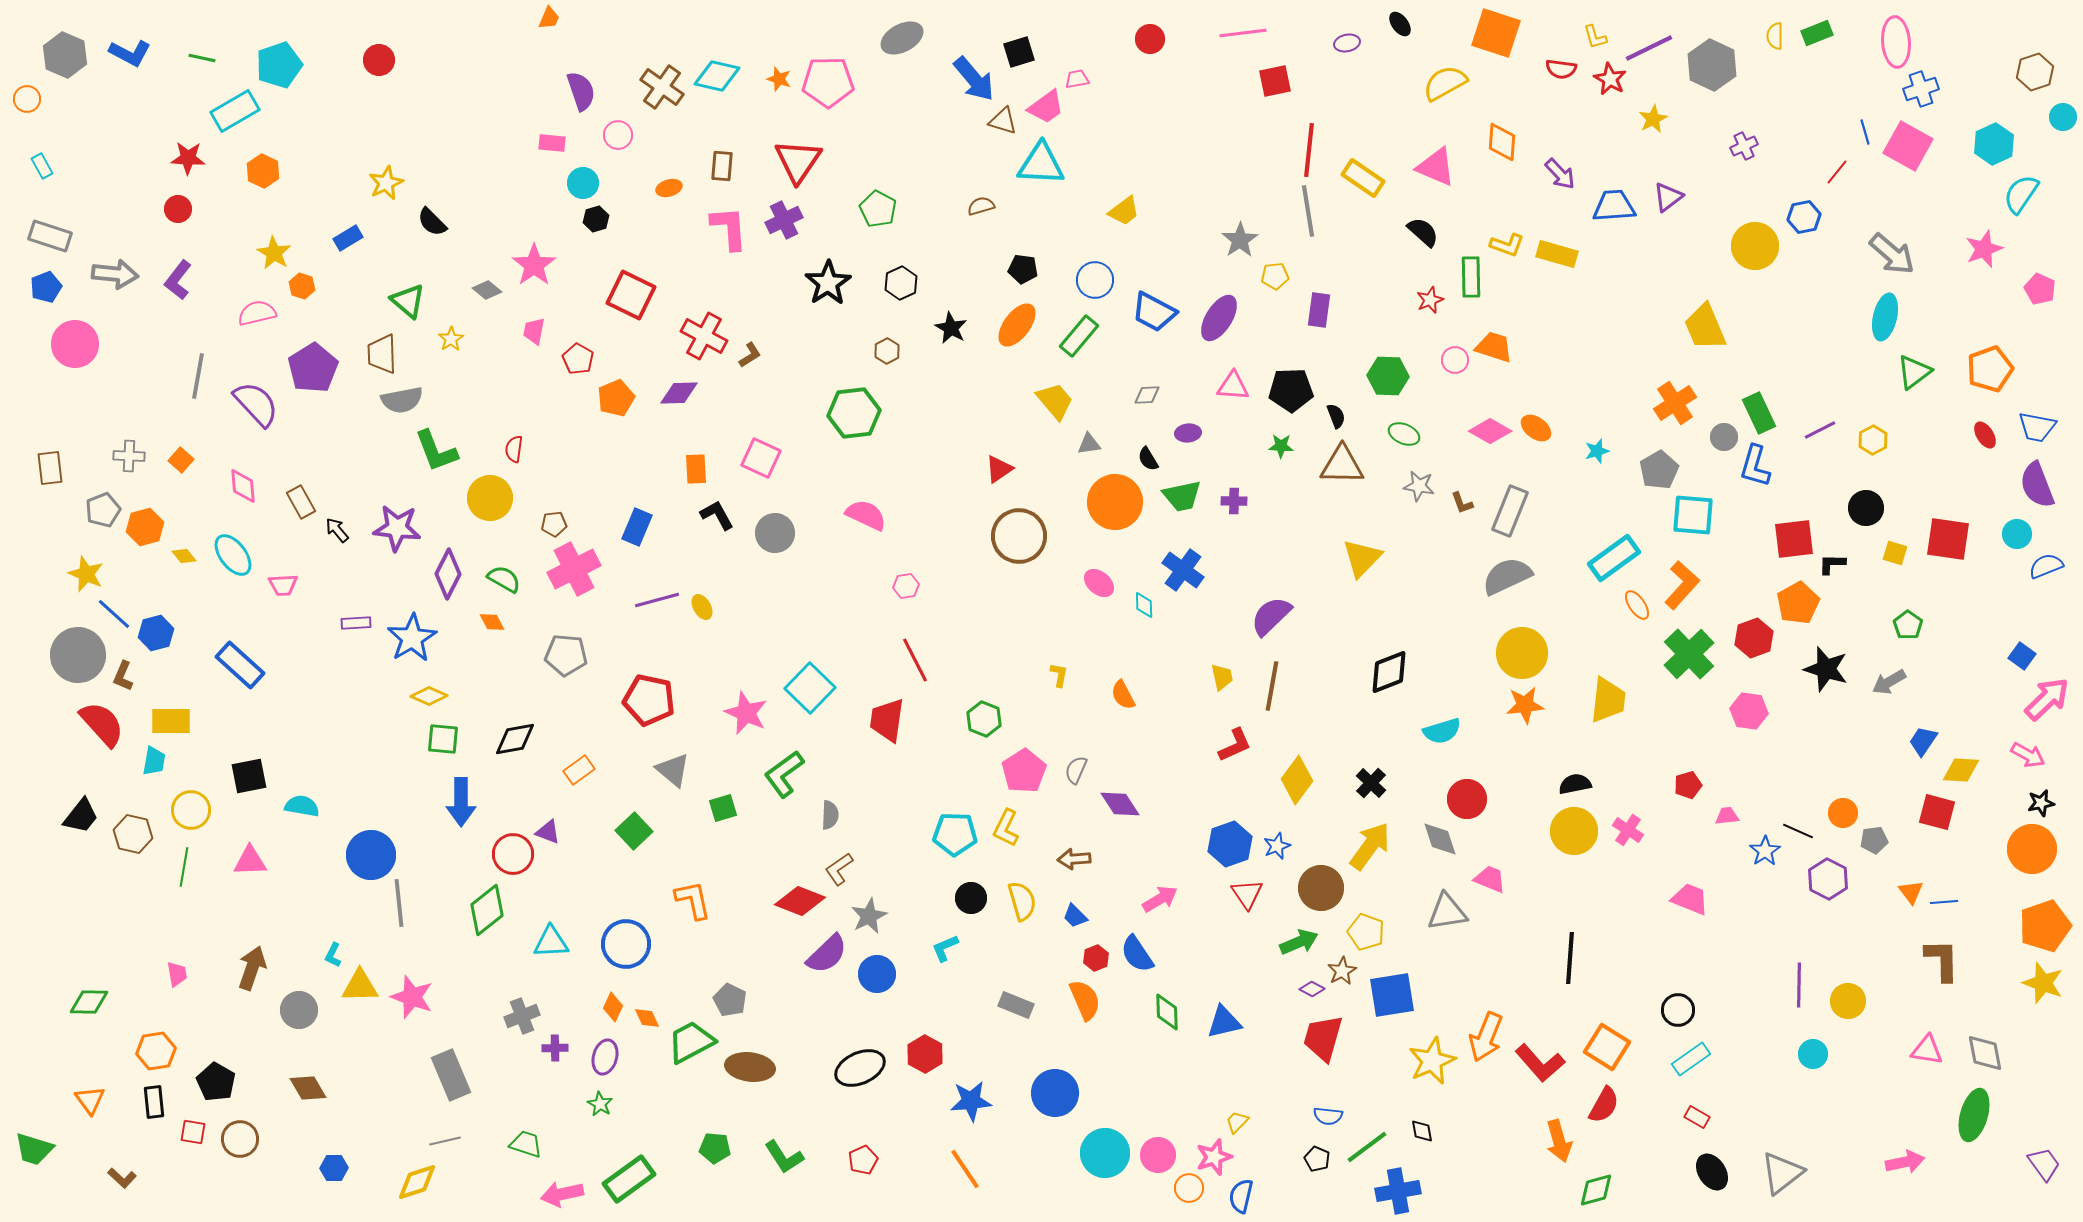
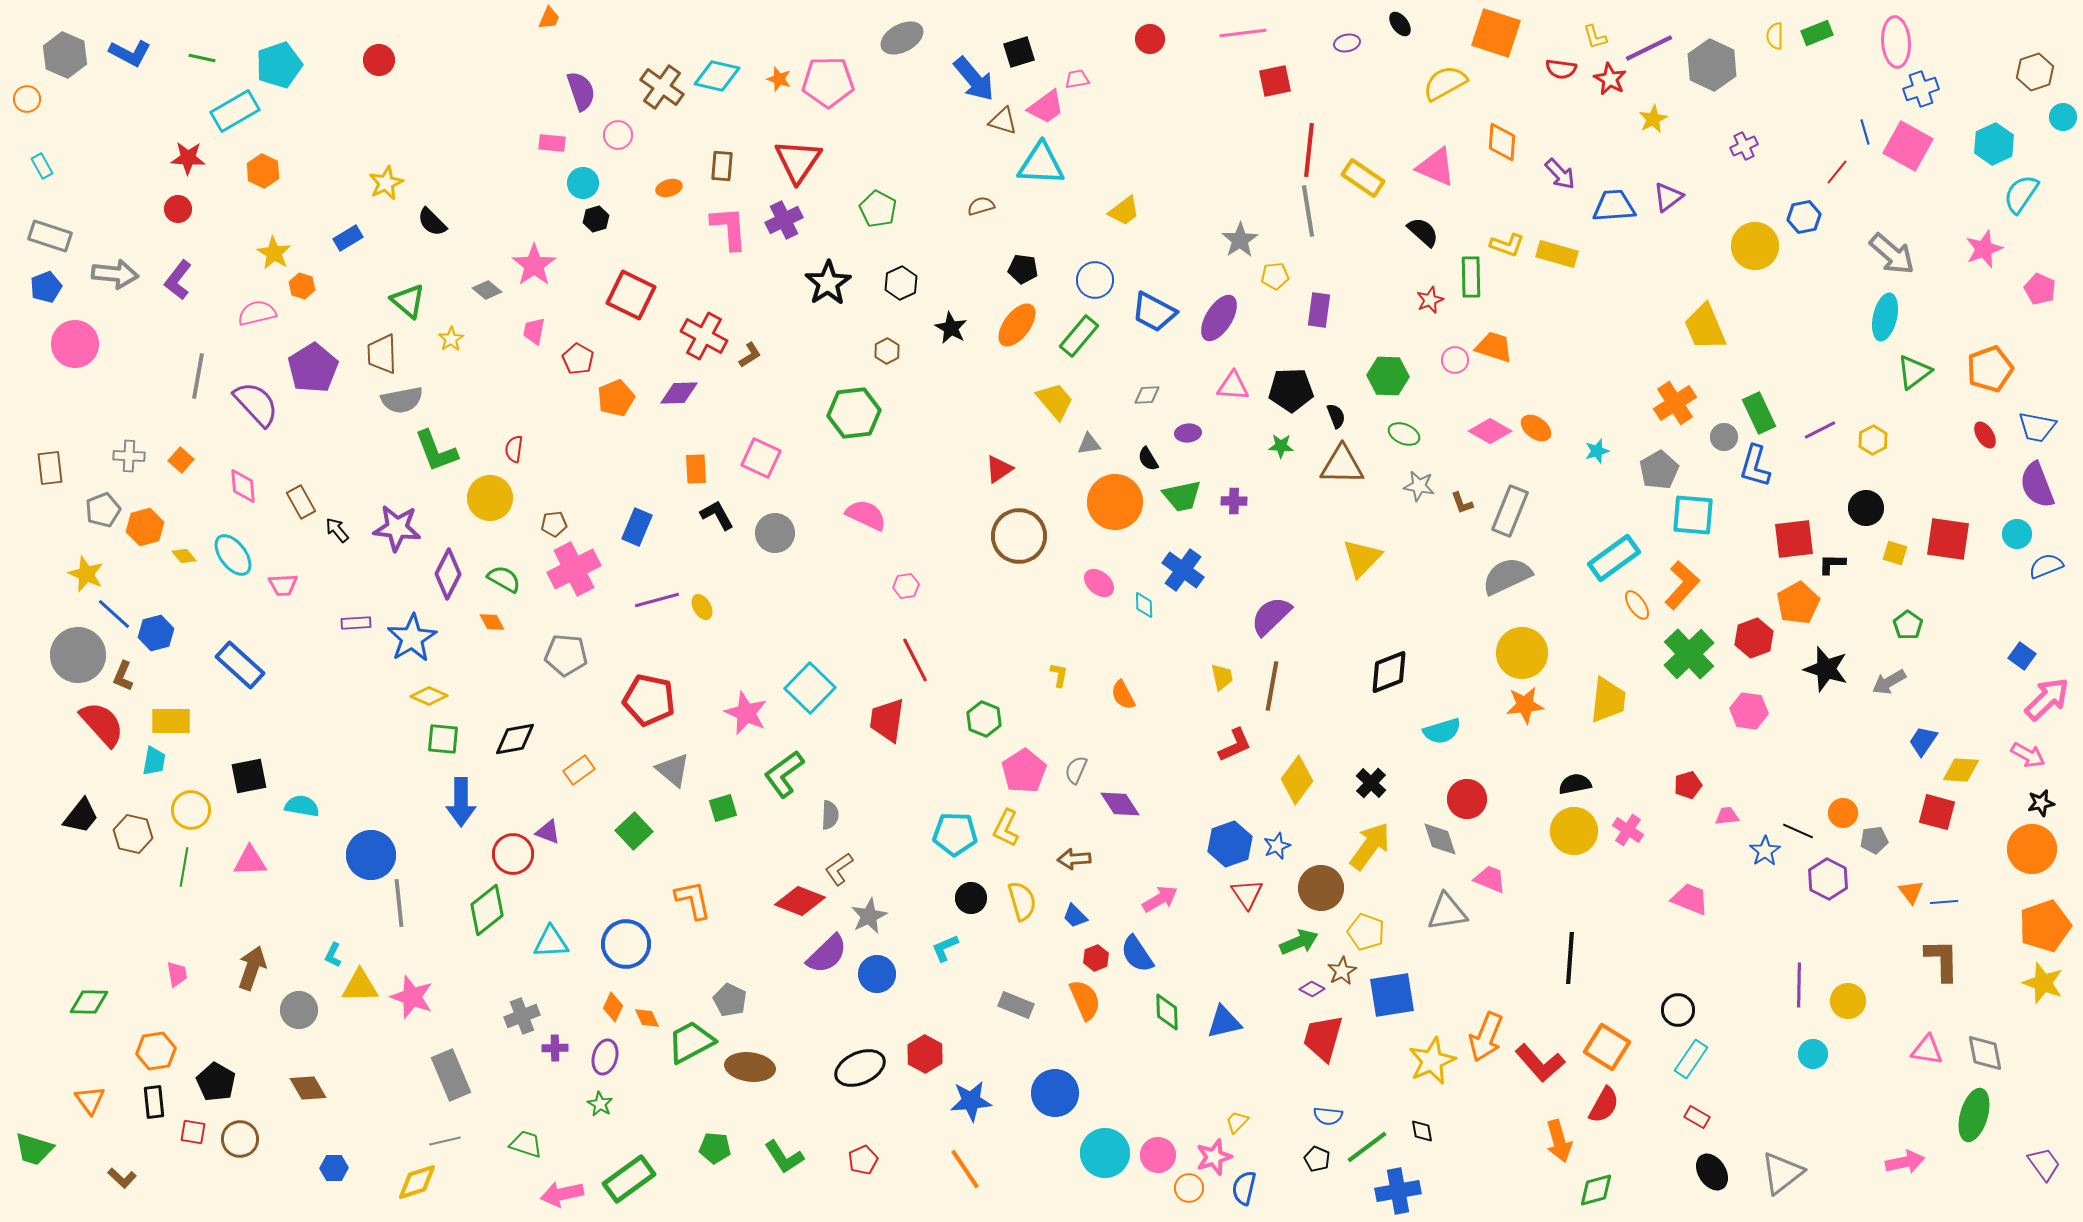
cyan rectangle at (1691, 1059): rotated 21 degrees counterclockwise
blue semicircle at (1241, 1196): moved 3 px right, 8 px up
